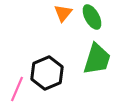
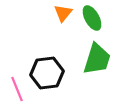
green ellipse: moved 1 px down
black hexagon: rotated 16 degrees clockwise
pink line: rotated 45 degrees counterclockwise
